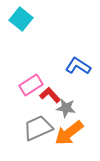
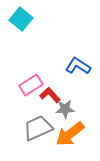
gray star: moved 1 px left, 1 px down; rotated 12 degrees counterclockwise
orange arrow: moved 1 px right, 1 px down
